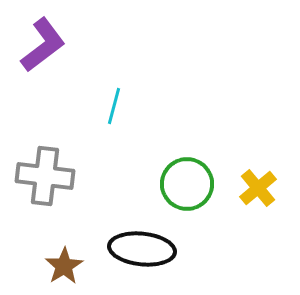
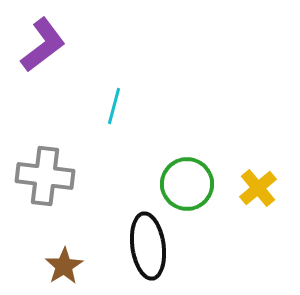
black ellipse: moved 6 px right, 3 px up; rotated 76 degrees clockwise
